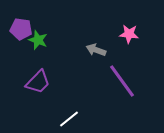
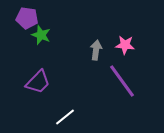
purple pentagon: moved 6 px right, 11 px up
pink star: moved 4 px left, 11 px down
green star: moved 3 px right, 5 px up
gray arrow: rotated 78 degrees clockwise
white line: moved 4 px left, 2 px up
